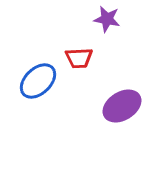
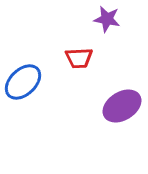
blue ellipse: moved 15 px left, 1 px down
